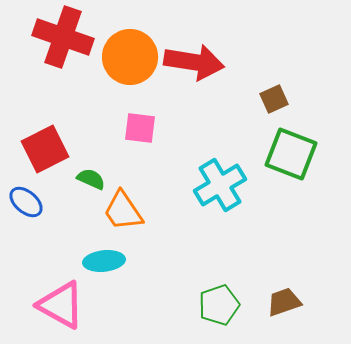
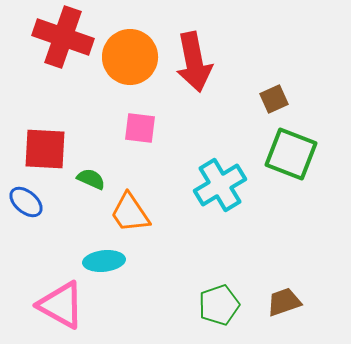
red arrow: rotated 70 degrees clockwise
red square: rotated 30 degrees clockwise
orange trapezoid: moved 7 px right, 2 px down
